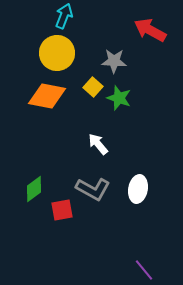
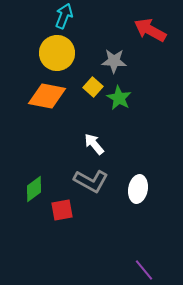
green star: rotated 10 degrees clockwise
white arrow: moved 4 px left
gray L-shape: moved 2 px left, 8 px up
